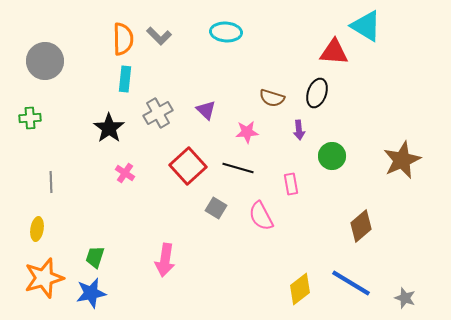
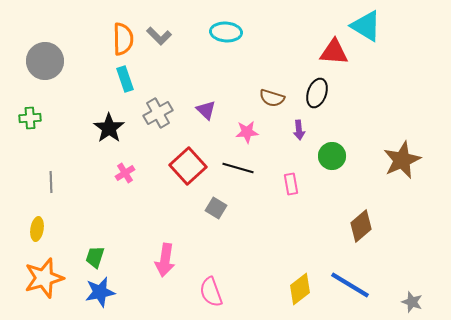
cyan rectangle: rotated 25 degrees counterclockwise
pink cross: rotated 24 degrees clockwise
pink semicircle: moved 50 px left, 76 px down; rotated 8 degrees clockwise
blue line: moved 1 px left, 2 px down
blue star: moved 9 px right, 1 px up
gray star: moved 7 px right, 4 px down
